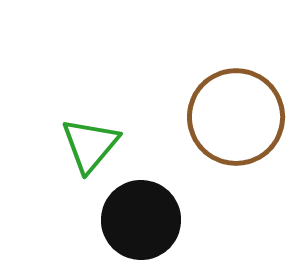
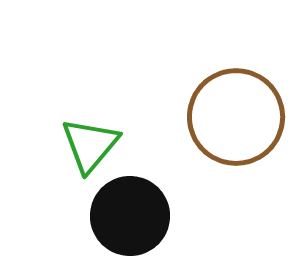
black circle: moved 11 px left, 4 px up
